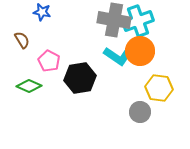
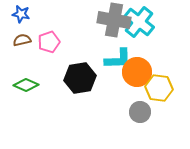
blue star: moved 21 px left, 2 px down
cyan cross: moved 1 px right, 1 px down; rotated 32 degrees counterclockwise
brown semicircle: rotated 72 degrees counterclockwise
orange circle: moved 3 px left, 21 px down
cyan L-shape: moved 3 px down; rotated 36 degrees counterclockwise
pink pentagon: moved 19 px up; rotated 25 degrees clockwise
green diamond: moved 3 px left, 1 px up
